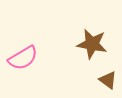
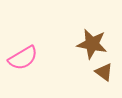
brown triangle: moved 4 px left, 8 px up
